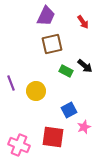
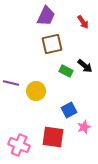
purple line: rotated 56 degrees counterclockwise
